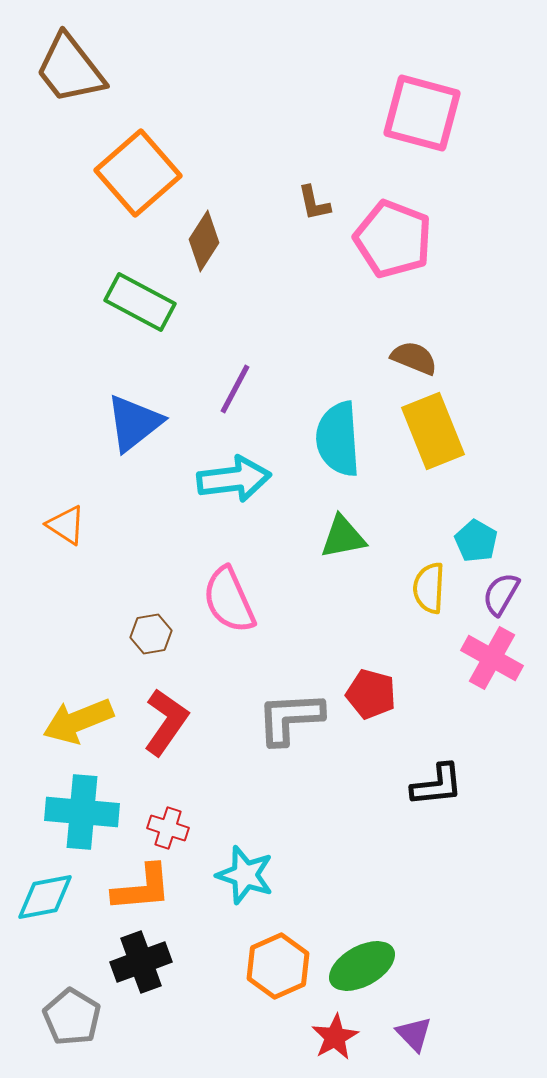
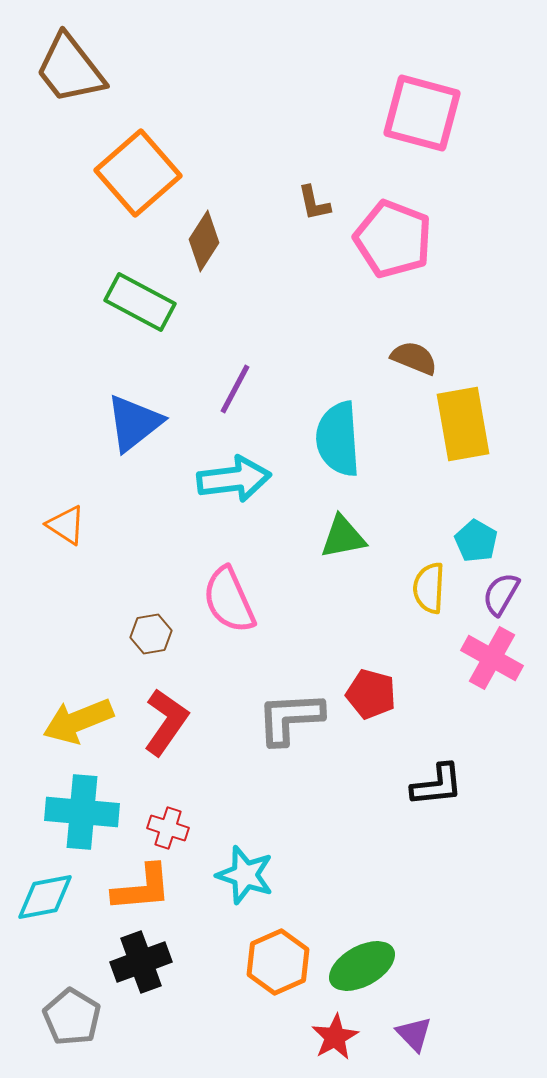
yellow rectangle: moved 30 px right, 7 px up; rotated 12 degrees clockwise
orange hexagon: moved 4 px up
